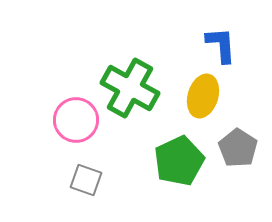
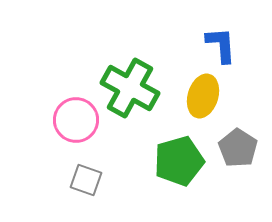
green pentagon: rotated 9 degrees clockwise
